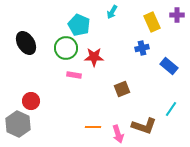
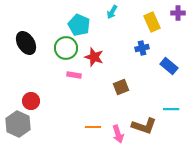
purple cross: moved 1 px right, 2 px up
red star: rotated 18 degrees clockwise
brown square: moved 1 px left, 2 px up
cyan line: rotated 56 degrees clockwise
